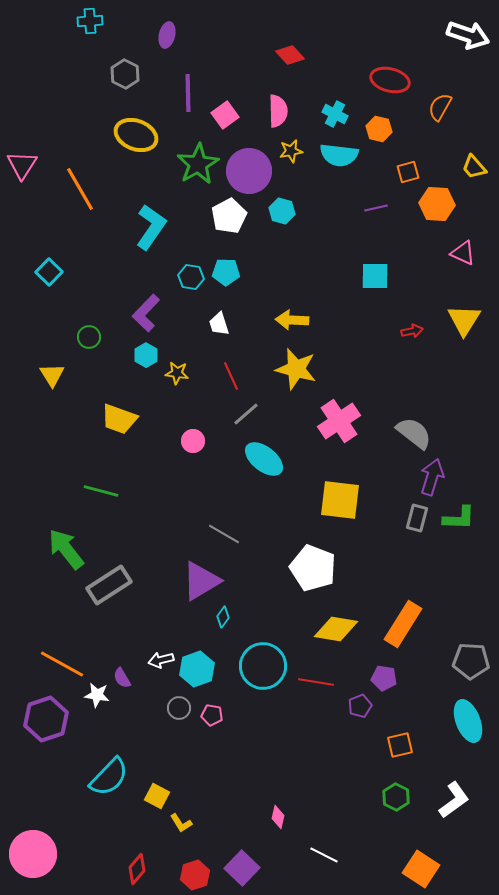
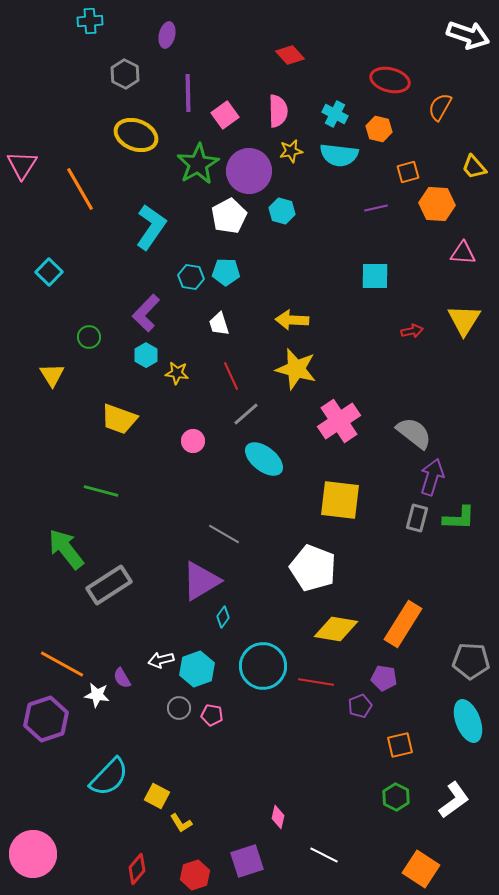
pink triangle at (463, 253): rotated 20 degrees counterclockwise
purple square at (242, 868): moved 5 px right, 7 px up; rotated 28 degrees clockwise
